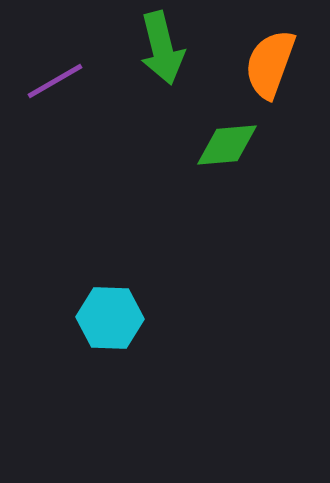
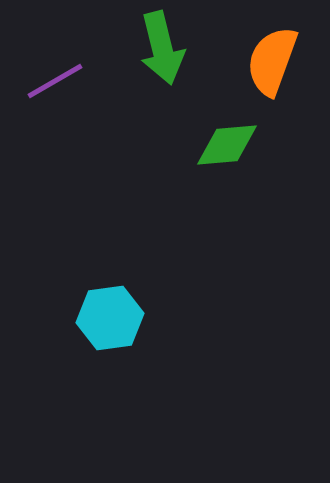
orange semicircle: moved 2 px right, 3 px up
cyan hexagon: rotated 10 degrees counterclockwise
